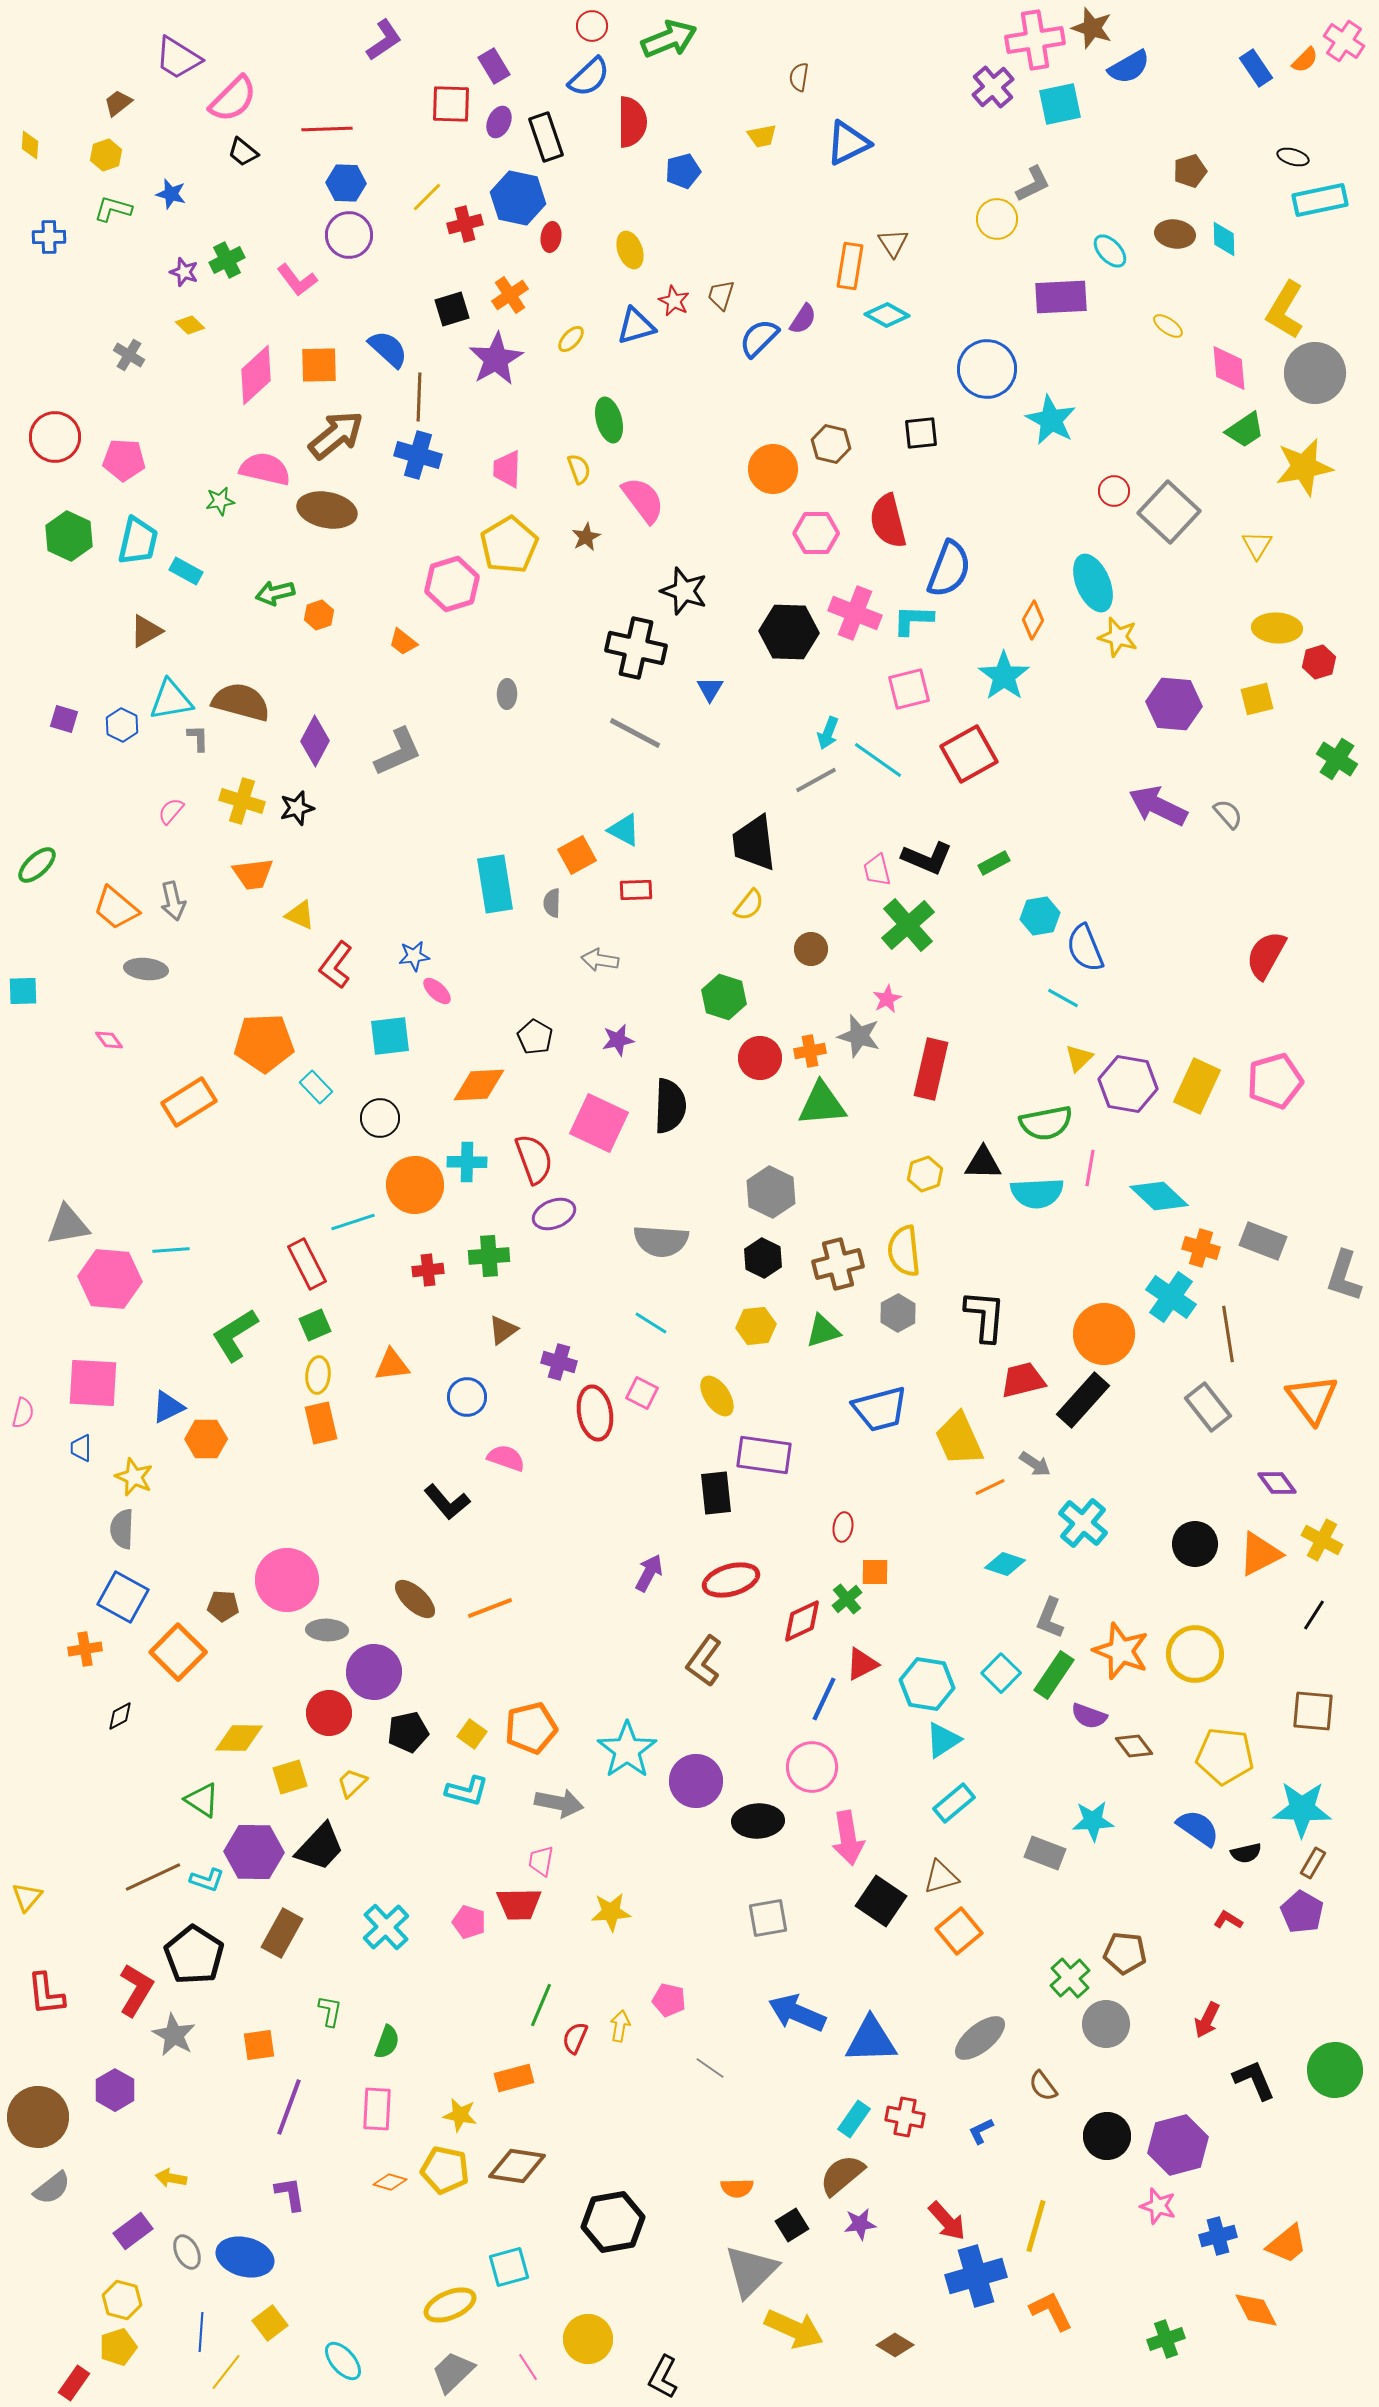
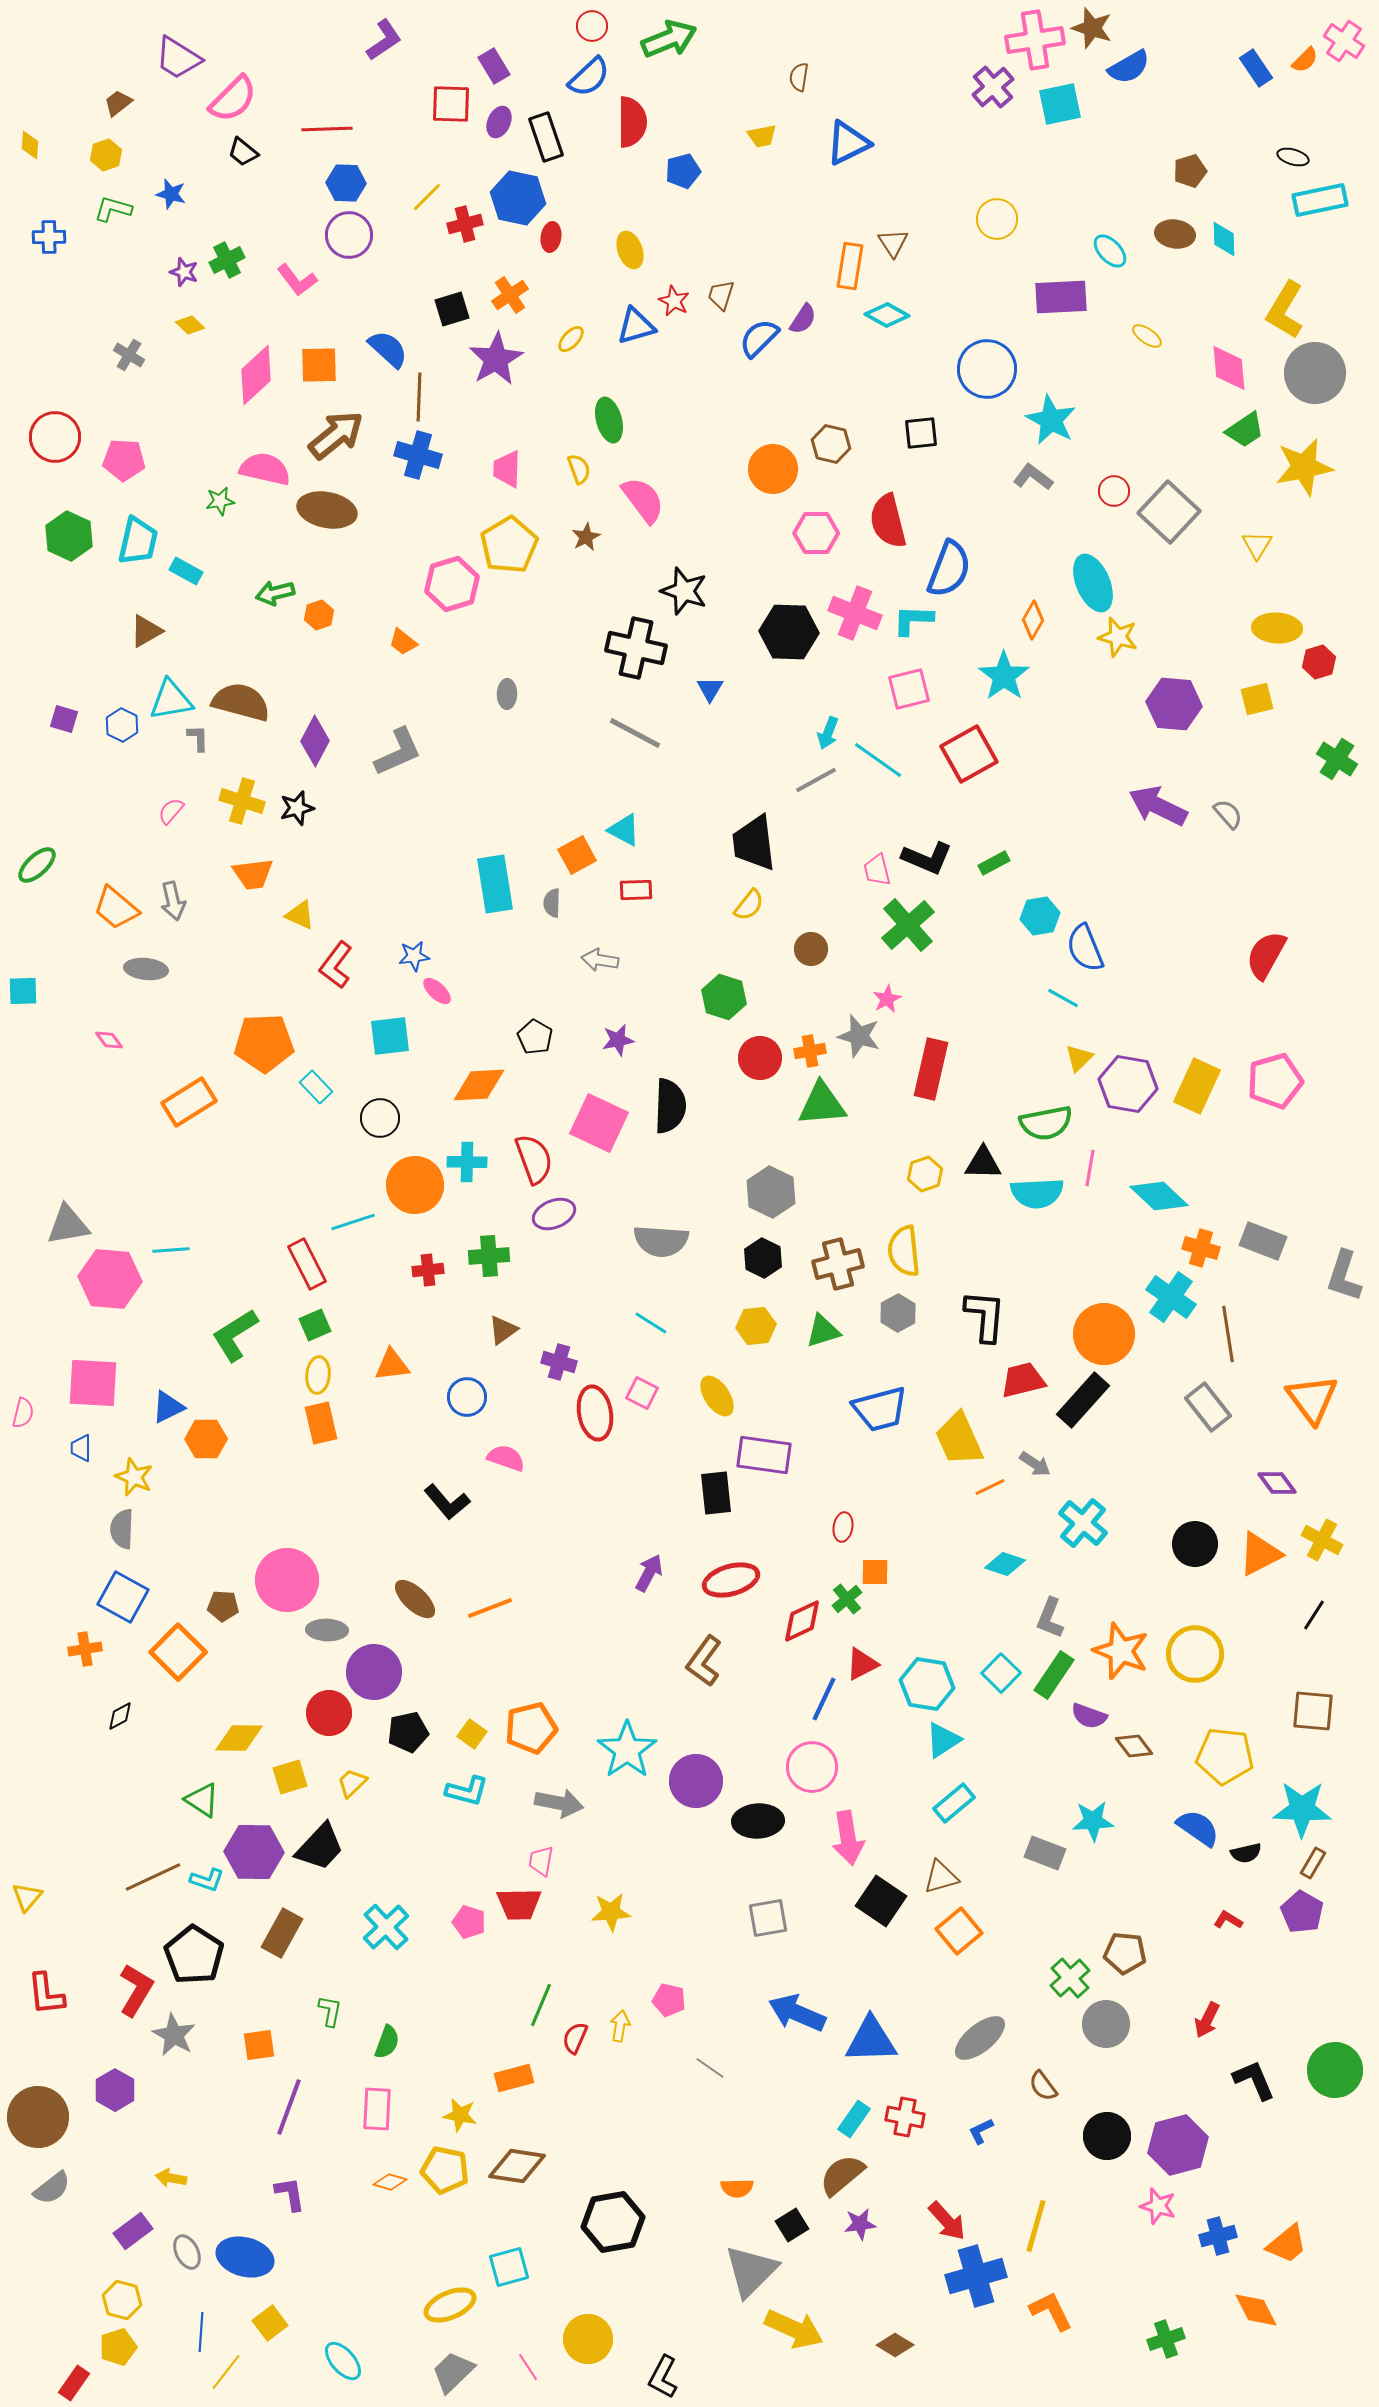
gray L-shape at (1033, 184): moved 293 px down; rotated 117 degrees counterclockwise
yellow ellipse at (1168, 326): moved 21 px left, 10 px down
